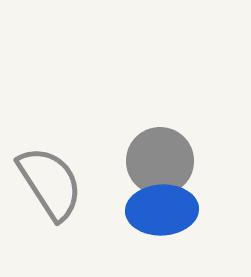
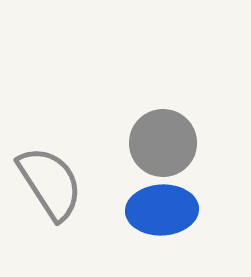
gray circle: moved 3 px right, 18 px up
